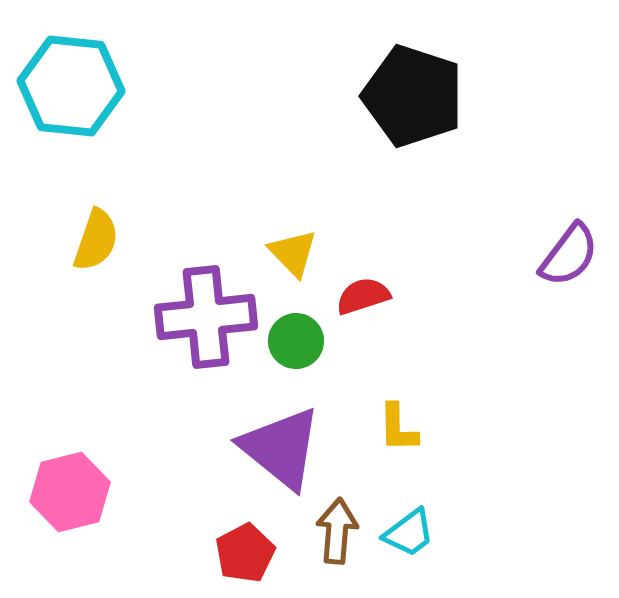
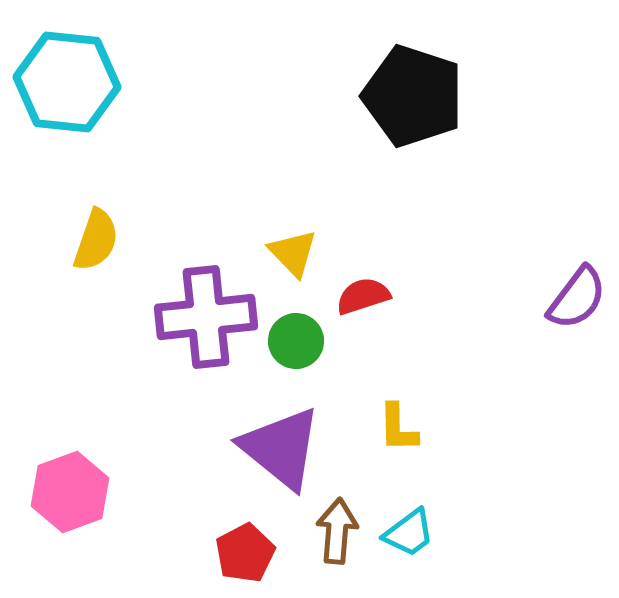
cyan hexagon: moved 4 px left, 4 px up
purple semicircle: moved 8 px right, 43 px down
pink hexagon: rotated 6 degrees counterclockwise
